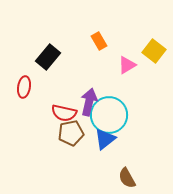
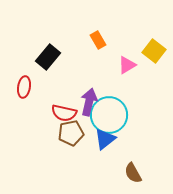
orange rectangle: moved 1 px left, 1 px up
brown semicircle: moved 6 px right, 5 px up
